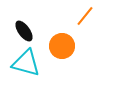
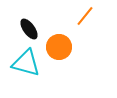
black ellipse: moved 5 px right, 2 px up
orange circle: moved 3 px left, 1 px down
